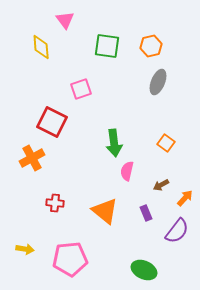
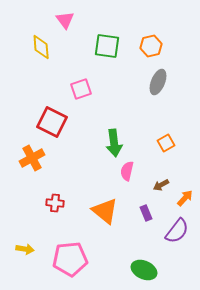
orange square: rotated 24 degrees clockwise
